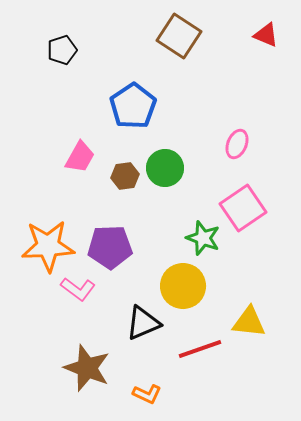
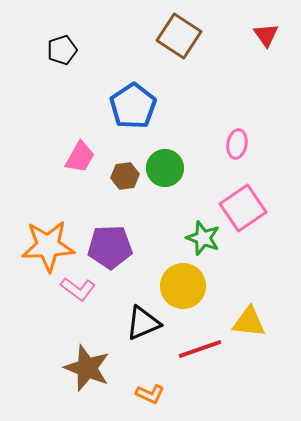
red triangle: rotated 32 degrees clockwise
pink ellipse: rotated 12 degrees counterclockwise
orange L-shape: moved 3 px right
